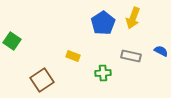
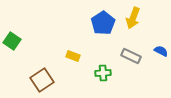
gray rectangle: rotated 12 degrees clockwise
